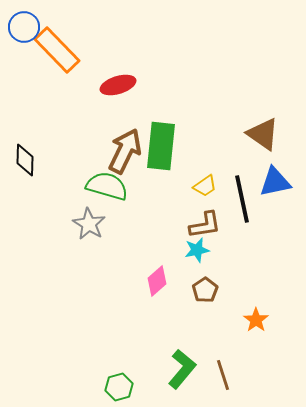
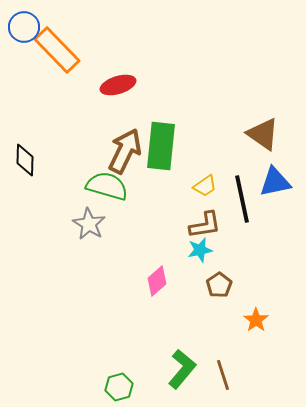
cyan star: moved 3 px right
brown pentagon: moved 14 px right, 5 px up
